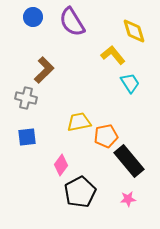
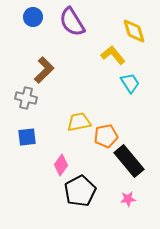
black pentagon: moved 1 px up
